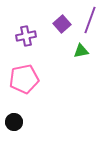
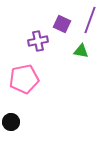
purple square: rotated 24 degrees counterclockwise
purple cross: moved 12 px right, 5 px down
green triangle: rotated 21 degrees clockwise
black circle: moved 3 px left
